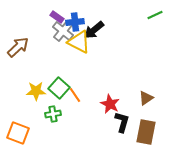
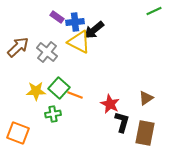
green line: moved 1 px left, 4 px up
gray cross: moved 16 px left, 21 px down
orange line: rotated 35 degrees counterclockwise
brown rectangle: moved 1 px left, 1 px down
